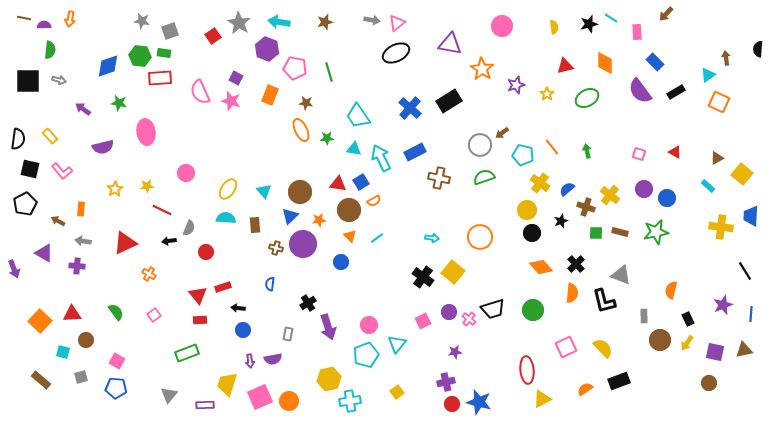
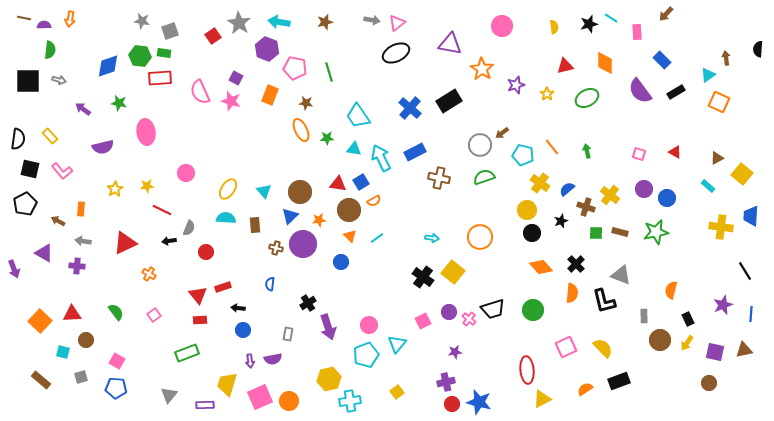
blue rectangle at (655, 62): moved 7 px right, 2 px up
